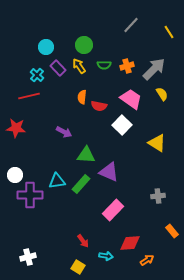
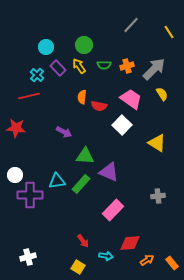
green triangle: moved 1 px left, 1 px down
orange rectangle: moved 32 px down
